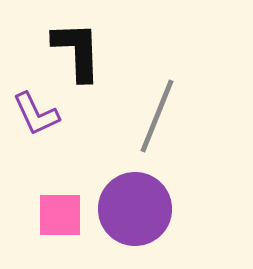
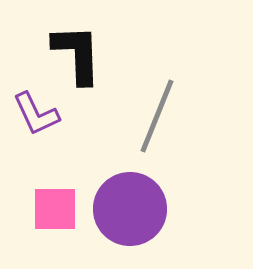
black L-shape: moved 3 px down
purple circle: moved 5 px left
pink square: moved 5 px left, 6 px up
